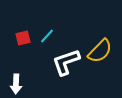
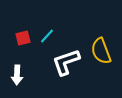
yellow semicircle: moved 1 px right; rotated 116 degrees clockwise
white arrow: moved 1 px right, 9 px up
